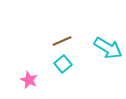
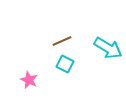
cyan square: moved 2 px right; rotated 24 degrees counterclockwise
